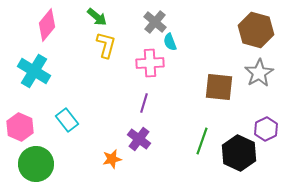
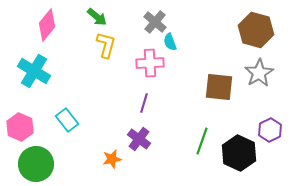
purple hexagon: moved 4 px right, 1 px down
